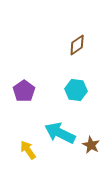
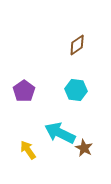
brown star: moved 7 px left, 3 px down
